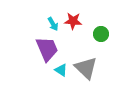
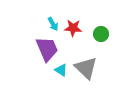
red star: moved 7 px down
